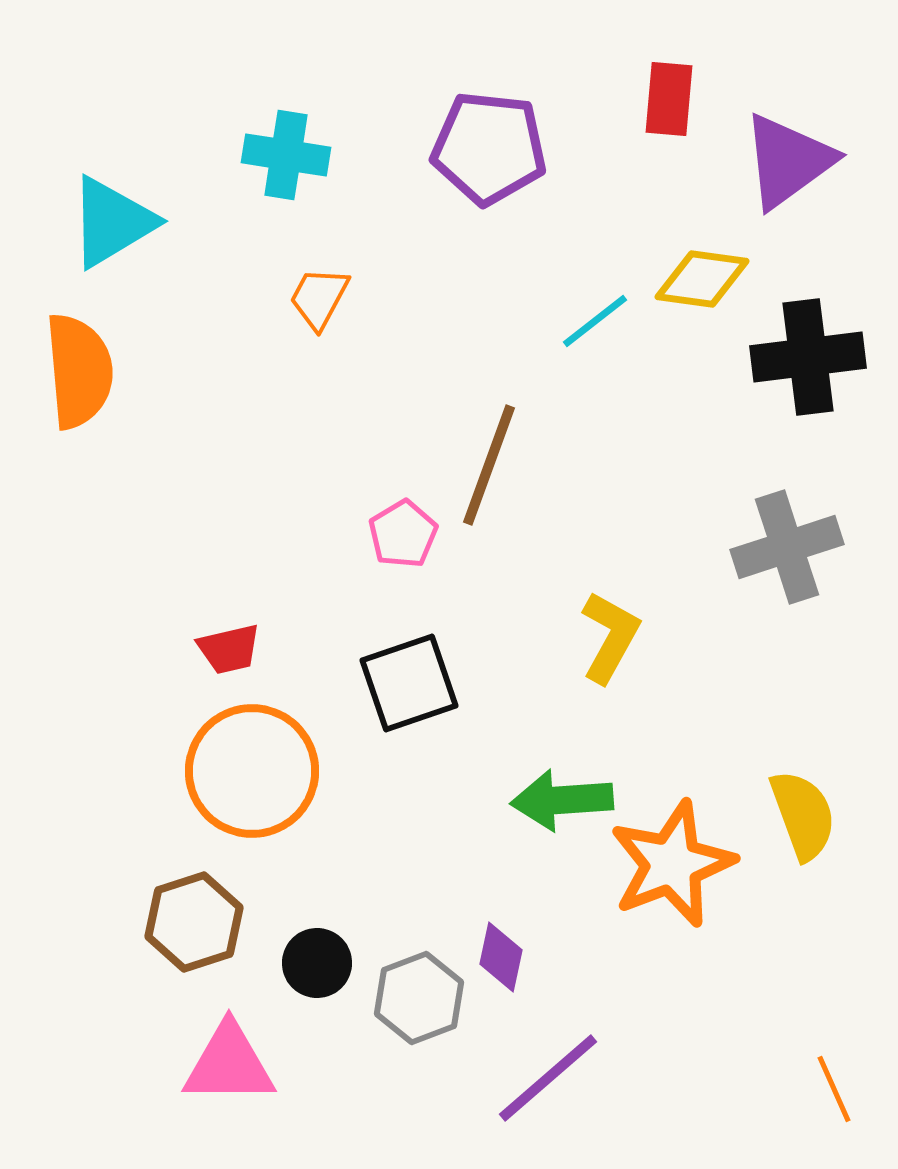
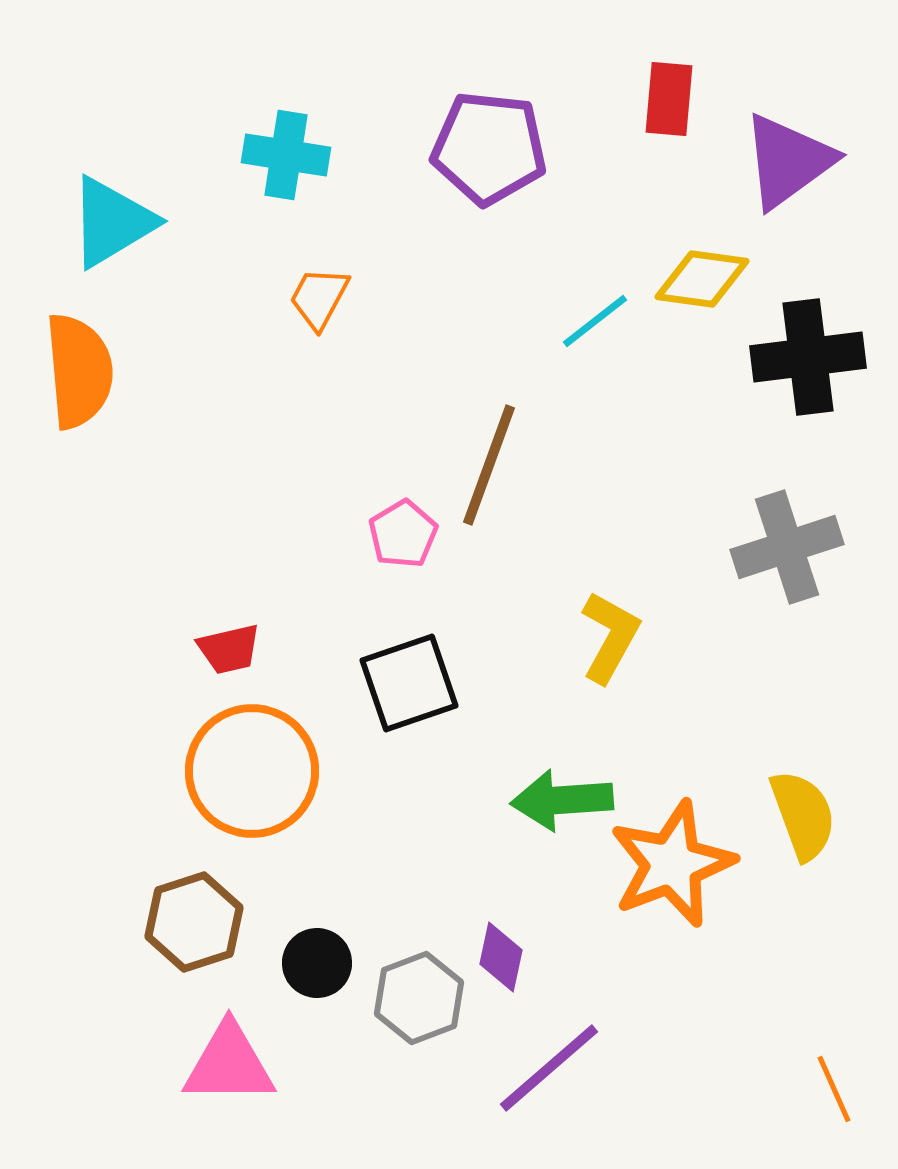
purple line: moved 1 px right, 10 px up
